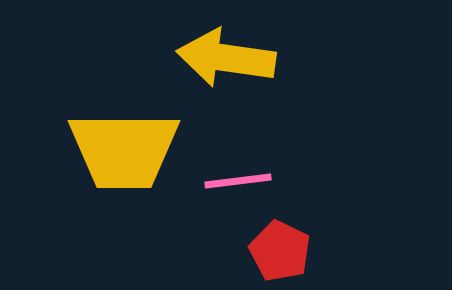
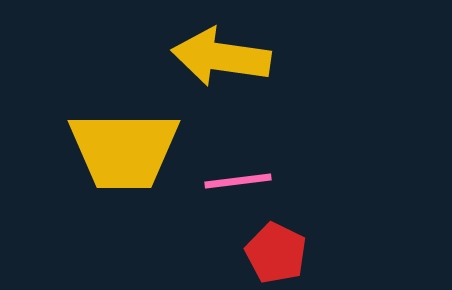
yellow arrow: moved 5 px left, 1 px up
red pentagon: moved 4 px left, 2 px down
